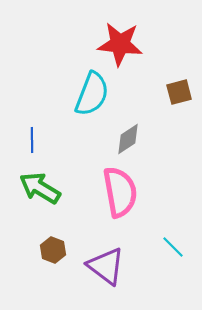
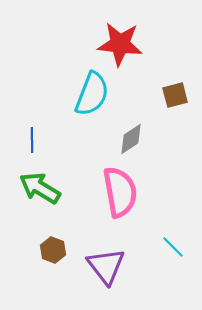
brown square: moved 4 px left, 3 px down
gray diamond: moved 3 px right
purple triangle: rotated 15 degrees clockwise
